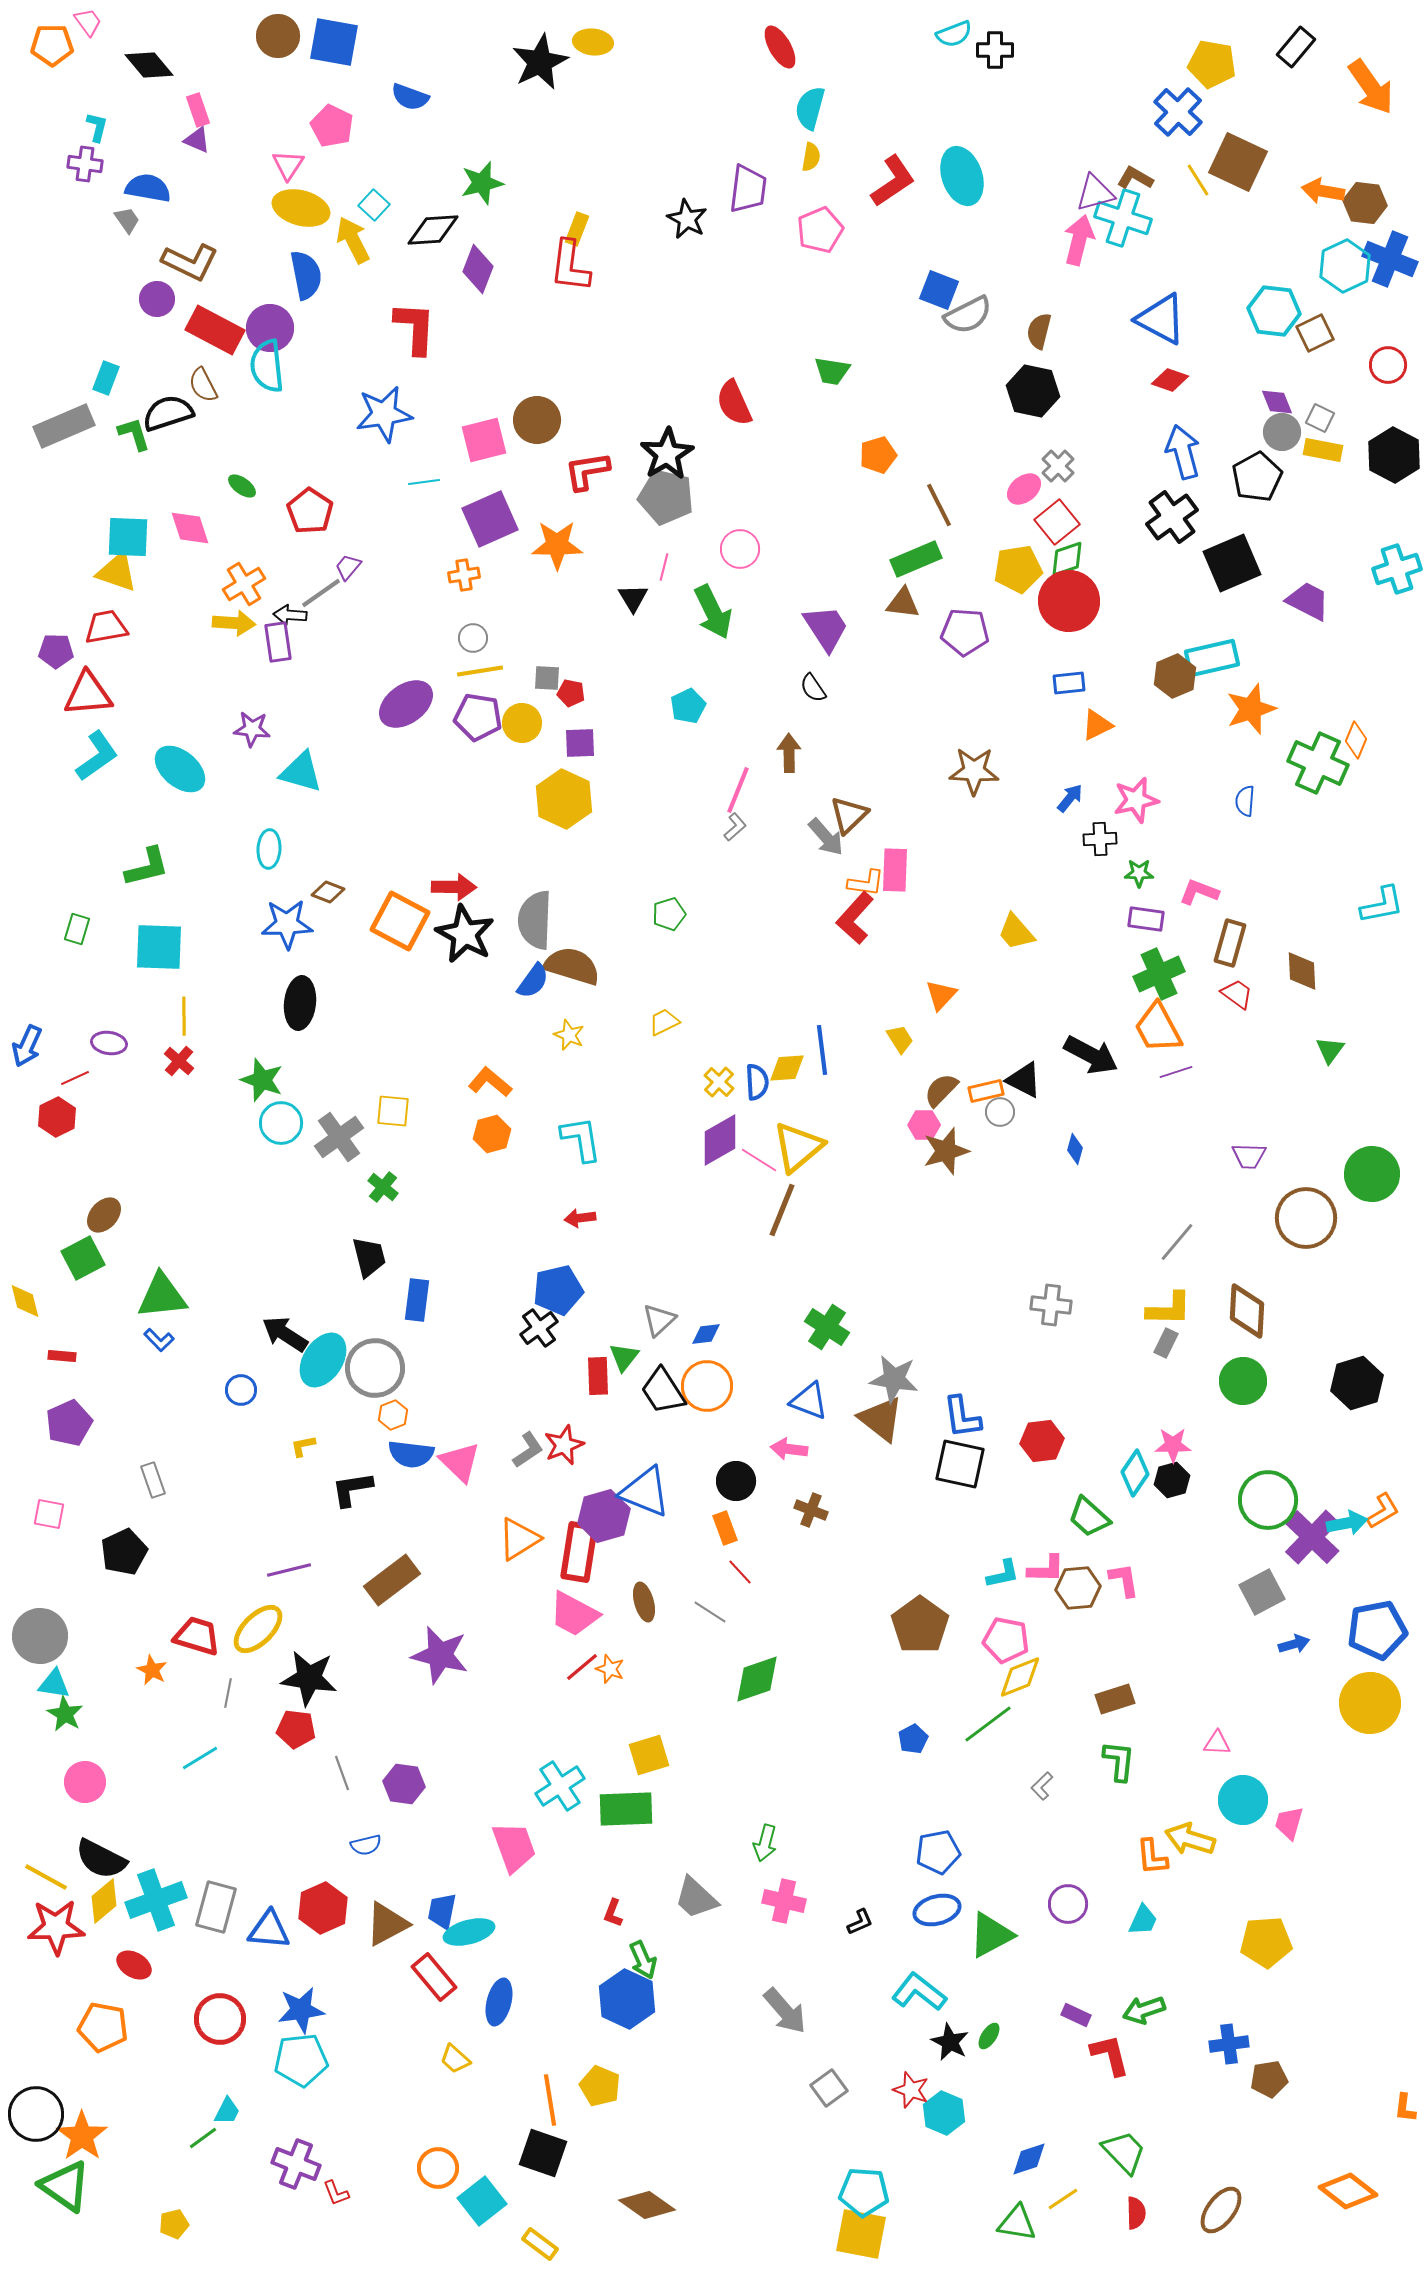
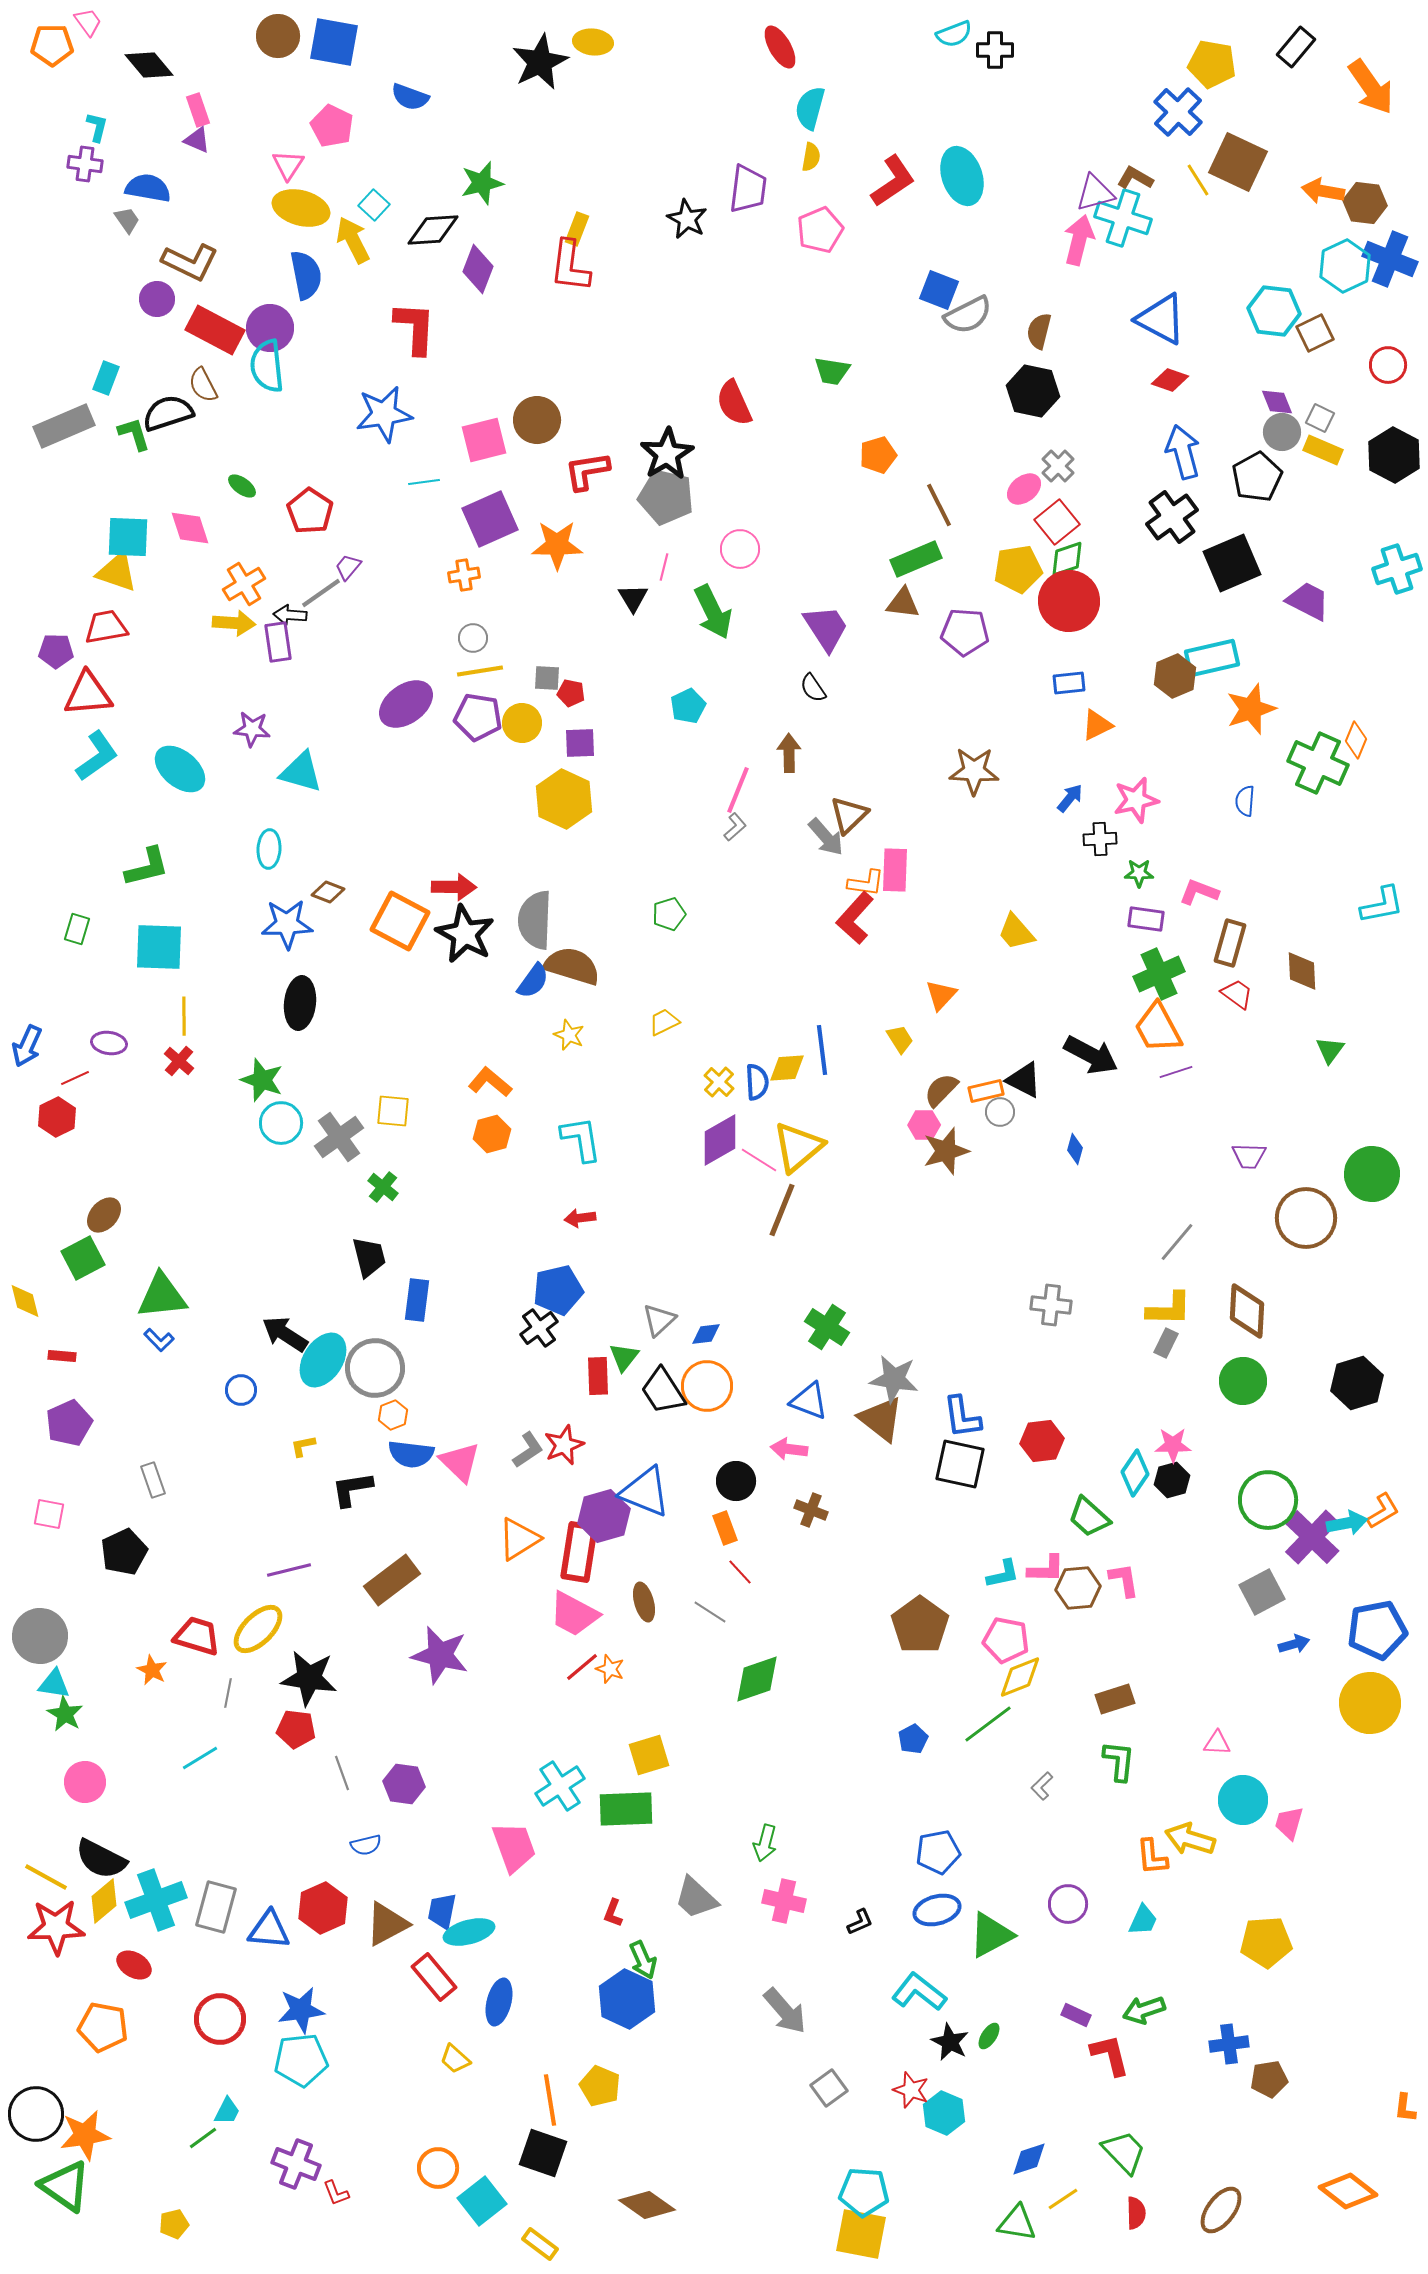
yellow rectangle at (1323, 450): rotated 12 degrees clockwise
orange star at (82, 2136): moved 3 px right, 1 px up; rotated 27 degrees clockwise
